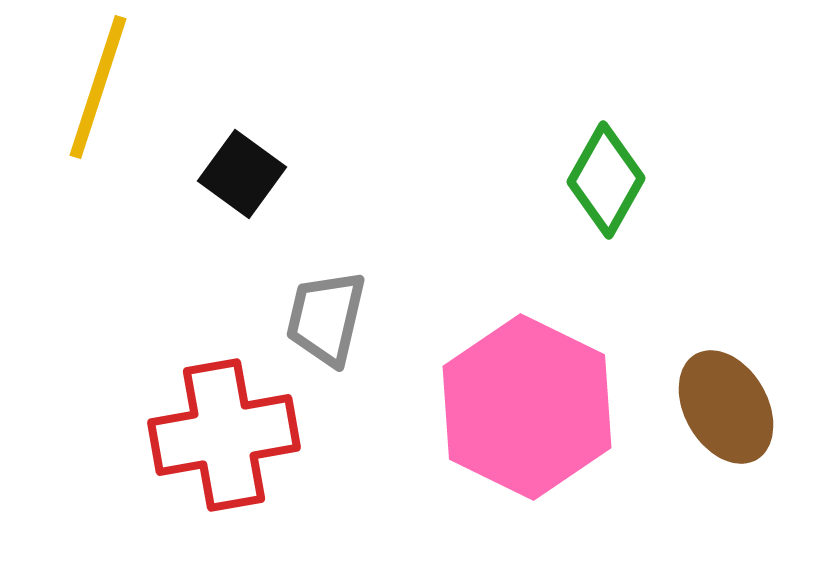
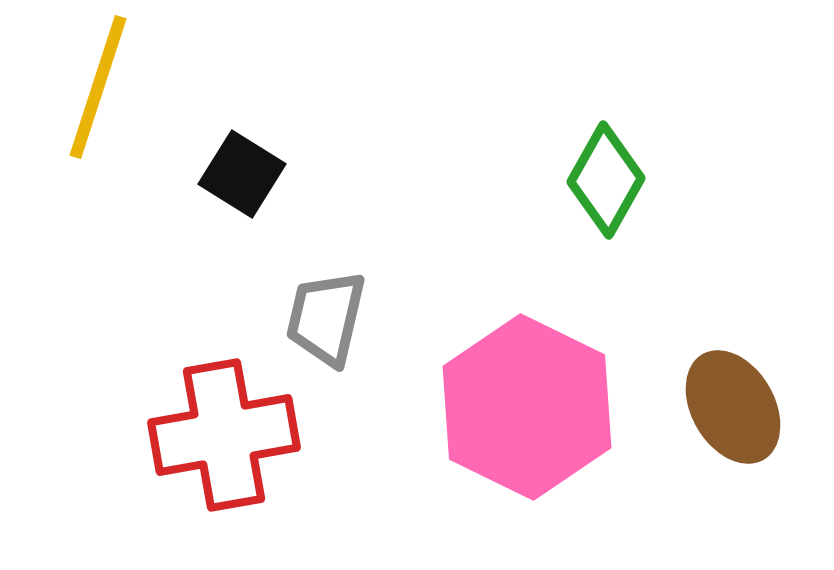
black square: rotated 4 degrees counterclockwise
brown ellipse: moved 7 px right
